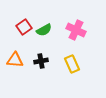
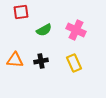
red square: moved 3 px left, 15 px up; rotated 28 degrees clockwise
yellow rectangle: moved 2 px right, 1 px up
